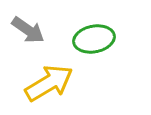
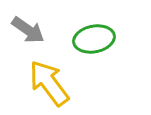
yellow arrow: rotated 96 degrees counterclockwise
